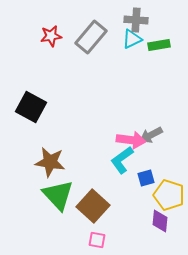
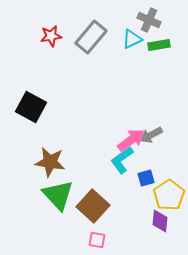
gray cross: moved 13 px right; rotated 20 degrees clockwise
pink arrow: rotated 44 degrees counterclockwise
yellow pentagon: rotated 20 degrees clockwise
